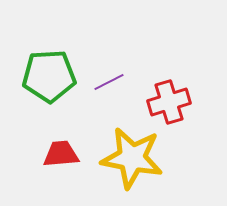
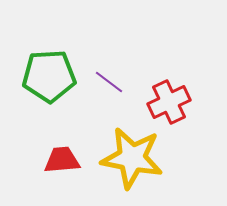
purple line: rotated 64 degrees clockwise
red cross: rotated 9 degrees counterclockwise
red trapezoid: moved 1 px right, 6 px down
